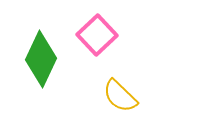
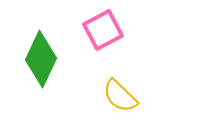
pink square: moved 6 px right, 5 px up; rotated 15 degrees clockwise
